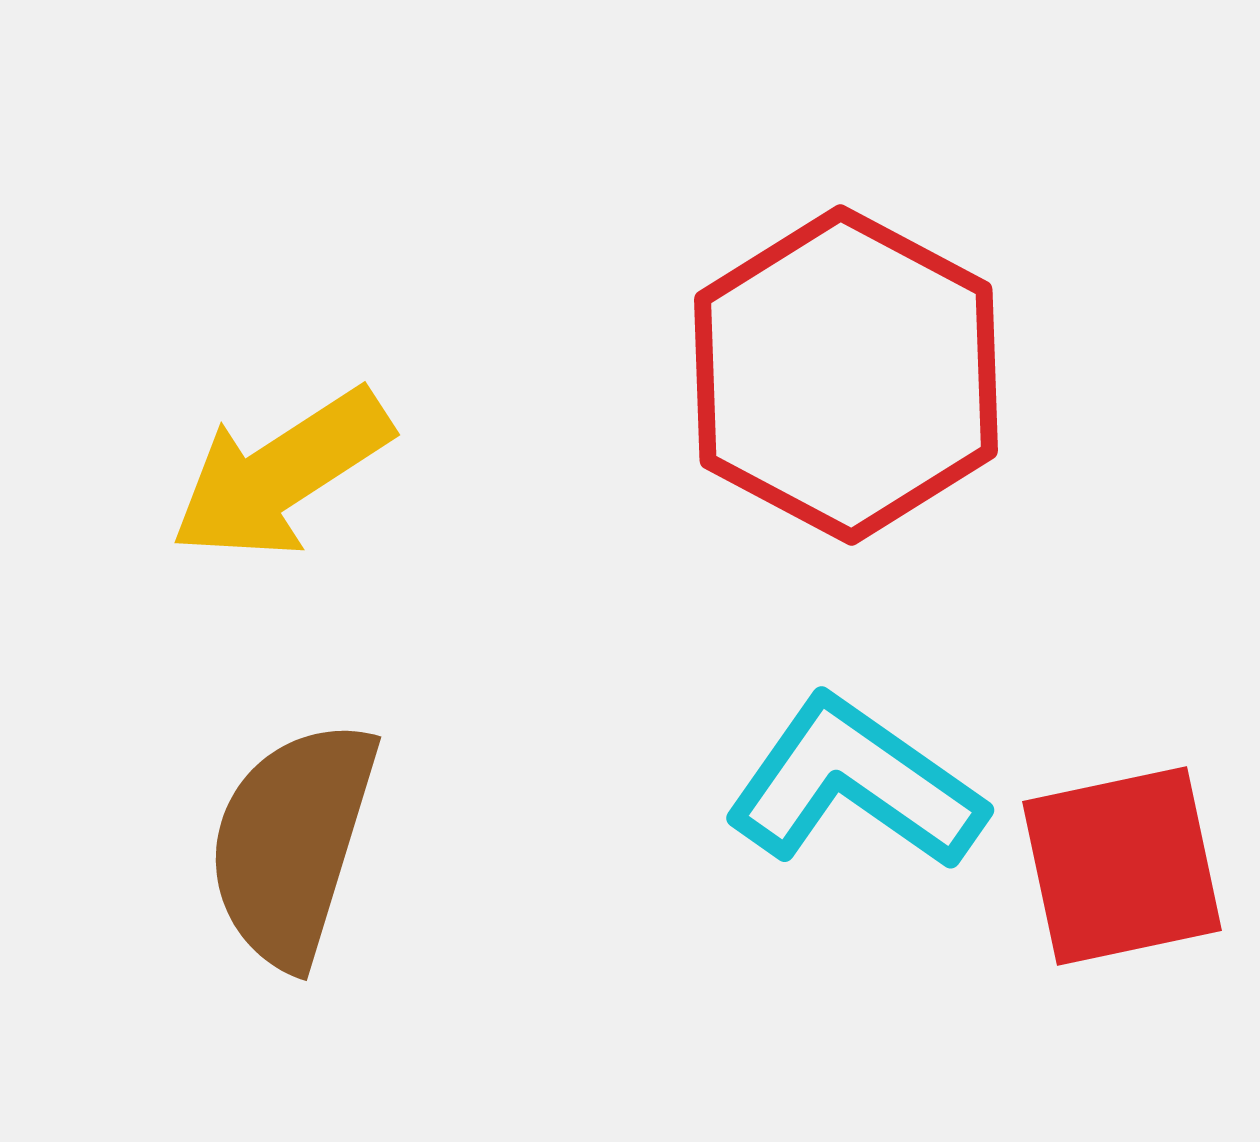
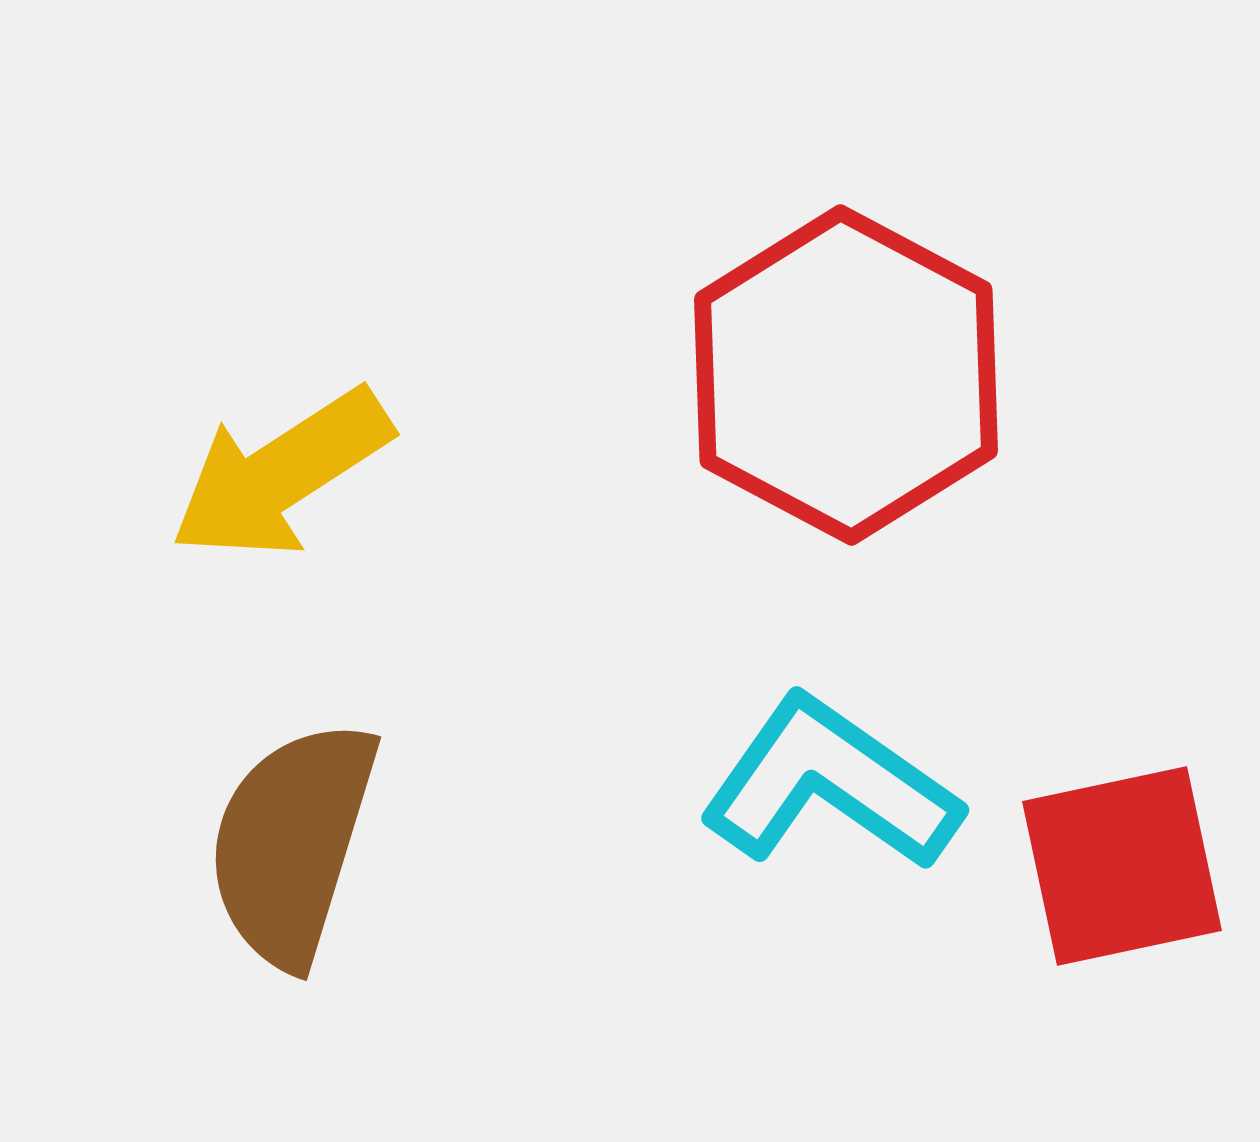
cyan L-shape: moved 25 px left
